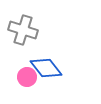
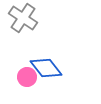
gray cross: moved 12 px up; rotated 16 degrees clockwise
